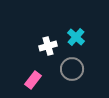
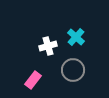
gray circle: moved 1 px right, 1 px down
